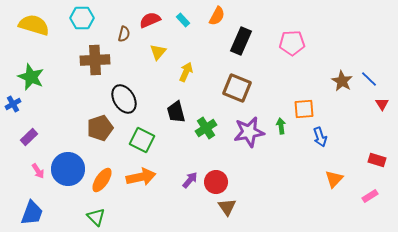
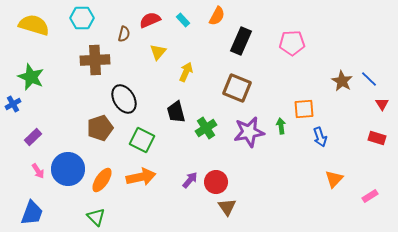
purple rectangle: moved 4 px right
red rectangle: moved 22 px up
